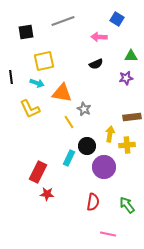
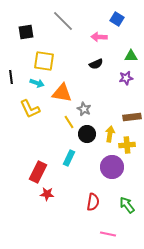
gray line: rotated 65 degrees clockwise
yellow square: rotated 20 degrees clockwise
black circle: moved 12 px up
purple circle: moved 8 px right
